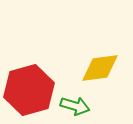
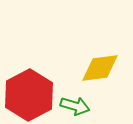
red hexagon: moved 5 px down; rotated 12 degrees counterclockwise
